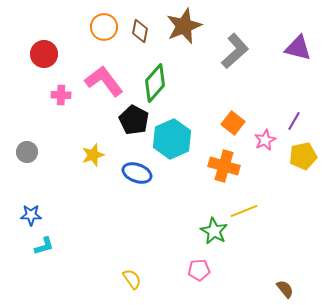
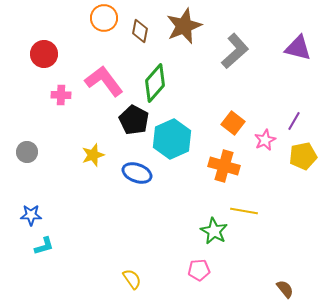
orange circle: moved 9 px up
yellow line: rotated 32 degrees clockwise
